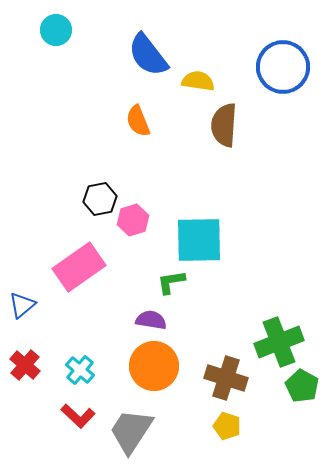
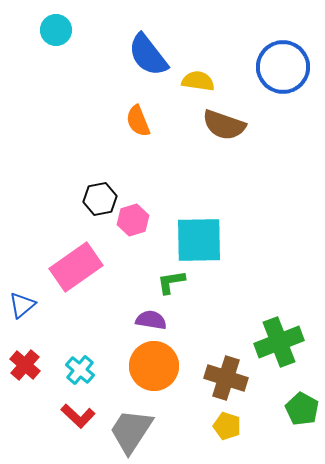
brown semicircle: rotated 75 degrees counterclockwise
pink rectangle: moved 3 px left
green pentagon: moved 23 px down
